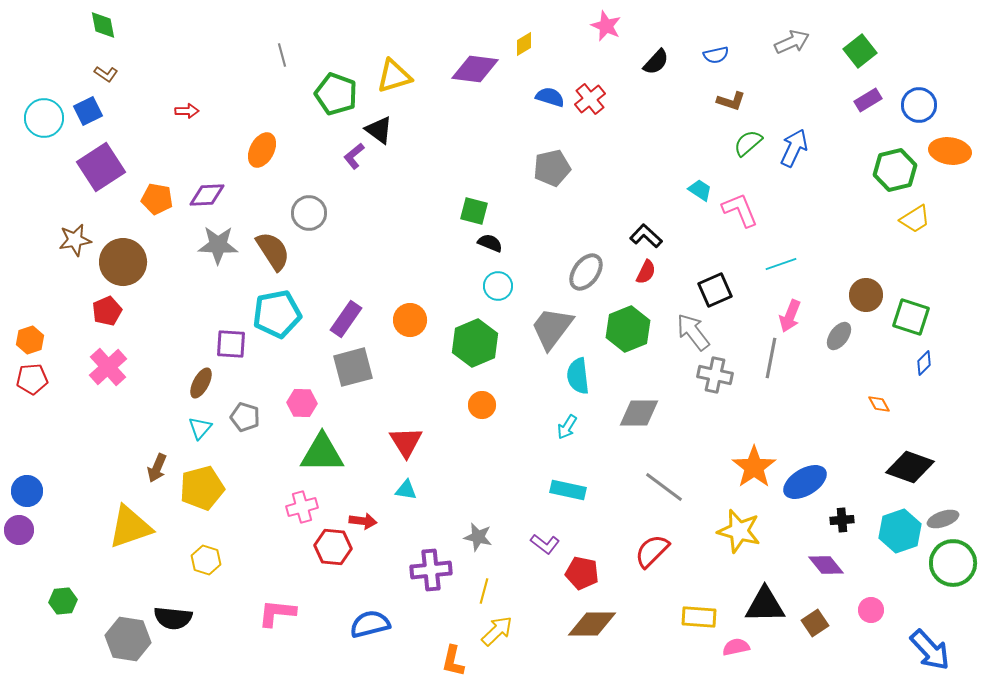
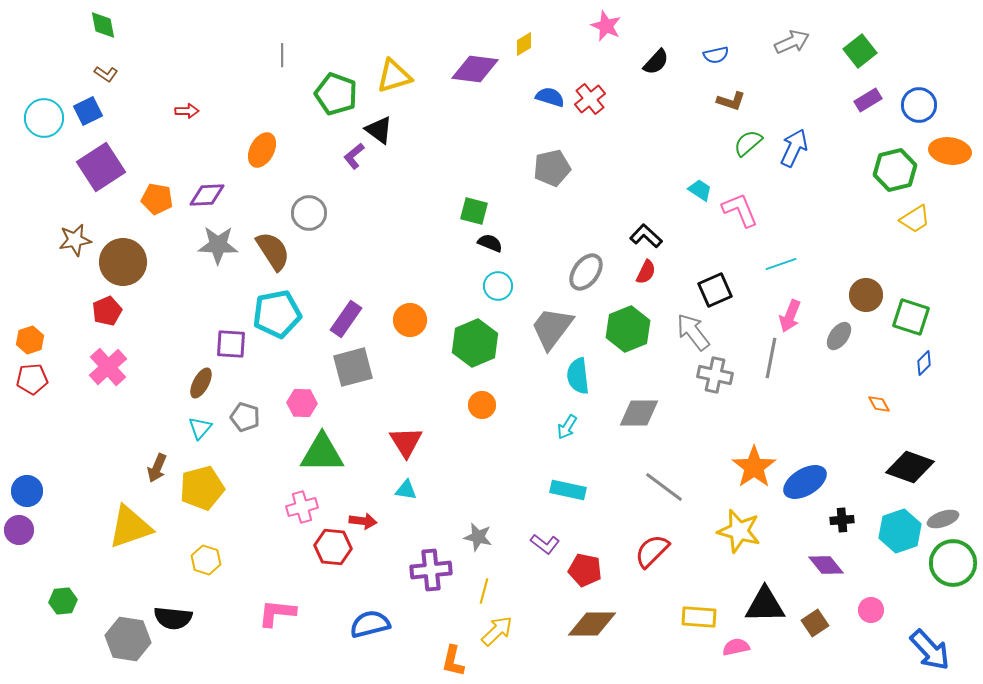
gray line at (282, 55): rotated 15 degrees clockwise
red pentagon at (582, 573): moved 3 px right, 3 px up
